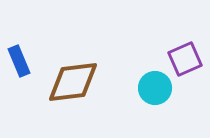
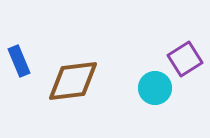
purple square: rotated 8 degrees counterclockwise
brown diamond: moved 1 px up
